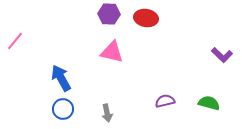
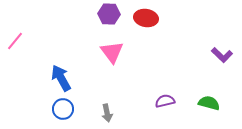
pink triangle: rotated 40 degrees clockwise
